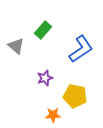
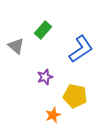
purple star: moved 1 px up
orange star: rotated 21 degrees counterclockwise
